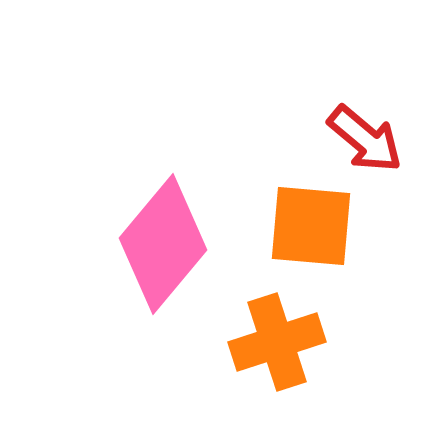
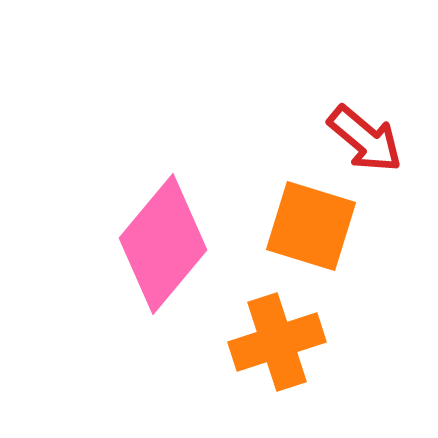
orange square: rotated 12 degrees clockwise
